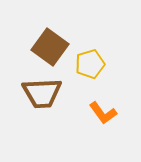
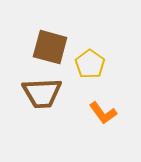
brown square: rotated 21 degrees counterclockwise
yellow pentagon: rotated 20 degrees counterclockwise
